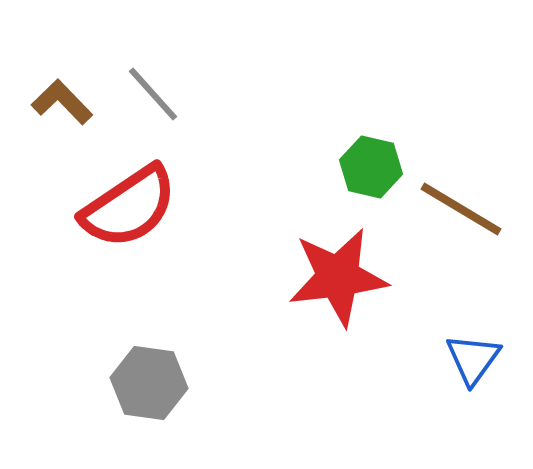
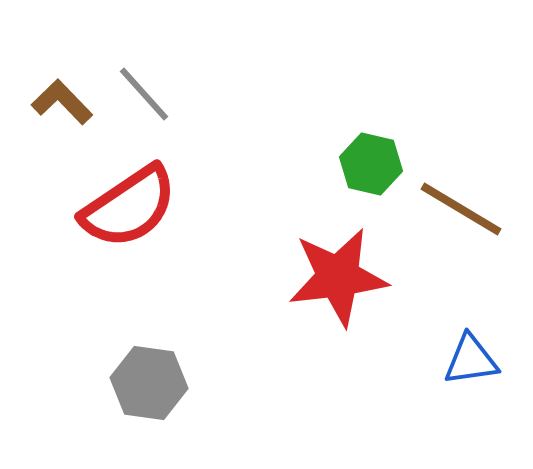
gray line: moved 9 px left
green hexagon: moved 3 px up
blue triangle: moved 2 px left, 1 px down; rotated 46 degrees clockwise
